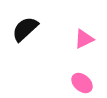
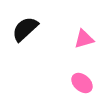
pink triangle: rotated 10 degrees clockwise
